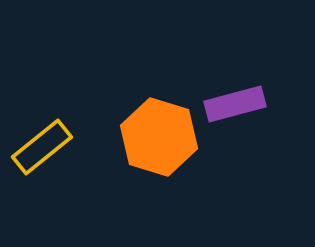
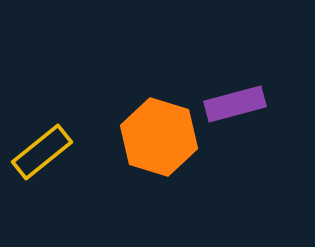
yellow rectangle: moved 5 px down
